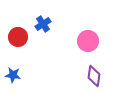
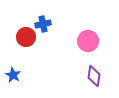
blue cross: rotated 21 degrees clockwise
red circle: moved 8 px right
blue star: rotated 21 degrees clockwise
